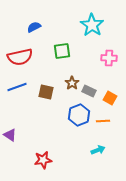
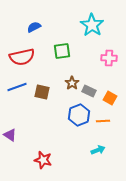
red semicircle: moved 2 px right
brown square: moved 4 px left
red star: rotated 24 degrees clockwise
